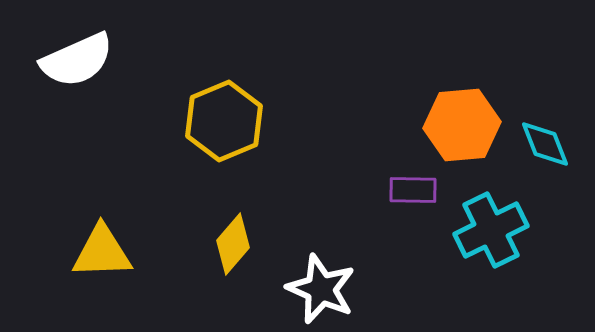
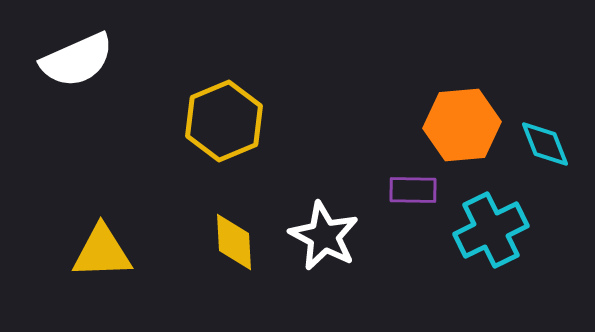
yellow diamond: moved 1 px right, 2 px up; rotated 44 degrees counterclockwise
white star: moved 3 px right, 53 px up; rotated 4 degrees clockwise
